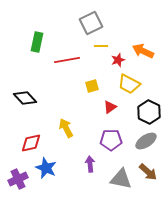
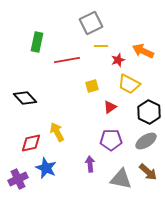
yellow arrow: moved 9 px left, 4 px down
